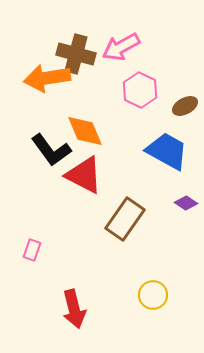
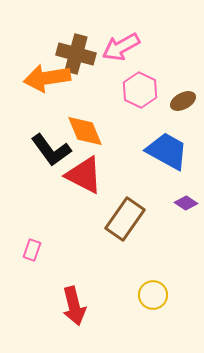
brown ellipse: moved 2 px left, 5 px up
red arrow: moved 3 px up
